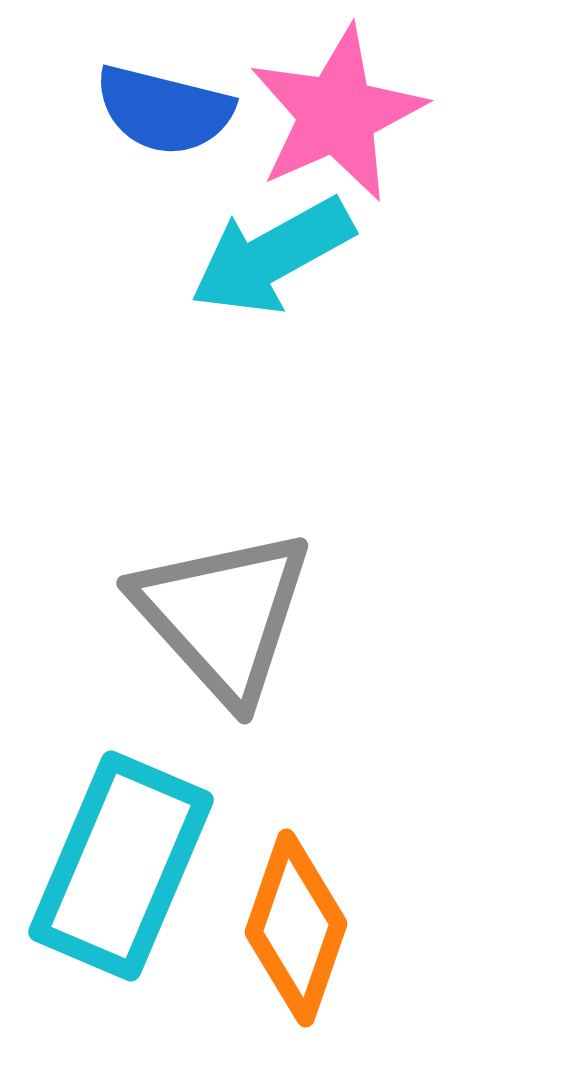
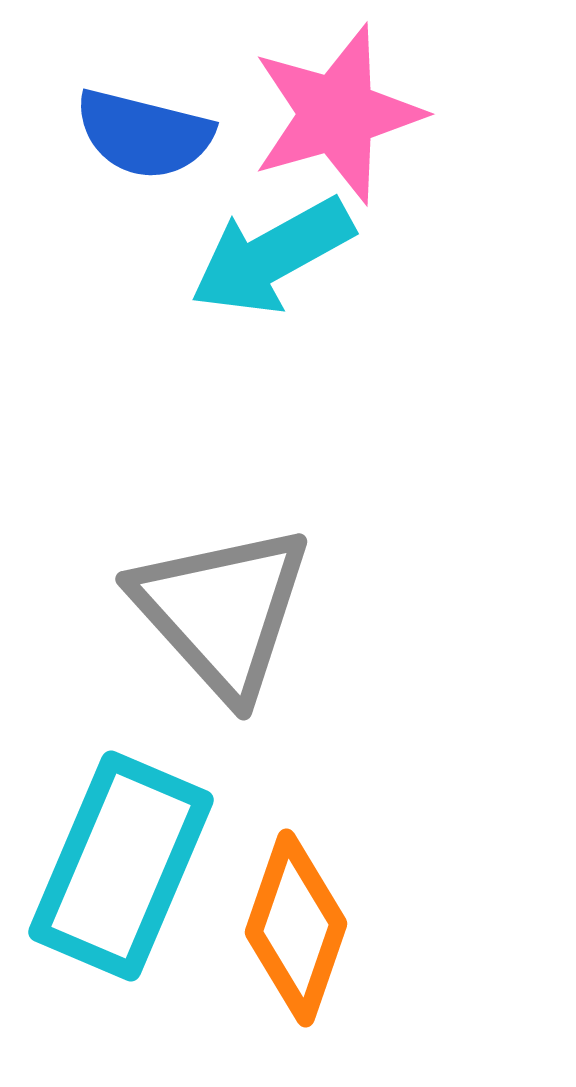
blue semicircle: moved 20 px left, 24 px down
pink star: rotated 8 degrees clockwise
gray triangle: moved 1 px left, 4 px up
